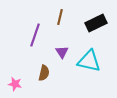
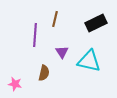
brown line: moved 5 px left, 2 px down
purple line: rotated 15 degrees counterclockwise
